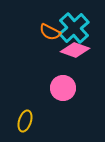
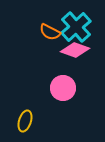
cyan cross: moved 2 px right, 1 px up
